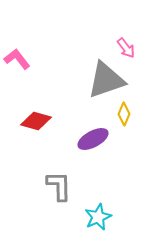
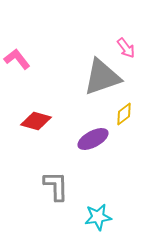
gray triangle: moved 4 px left, 3 px up
yellow diamond: rotated 30 degrees clockwise
gray L-shape: moved 3 px left
cyan star: rotated 16 degrees clockwise
